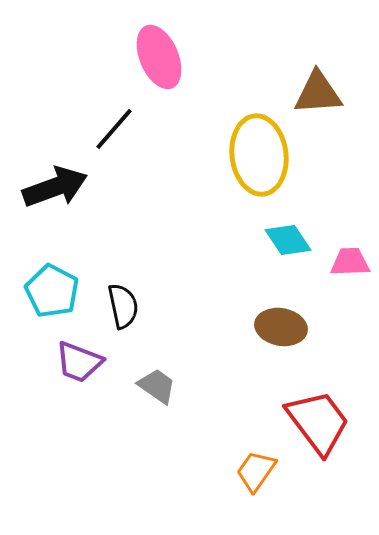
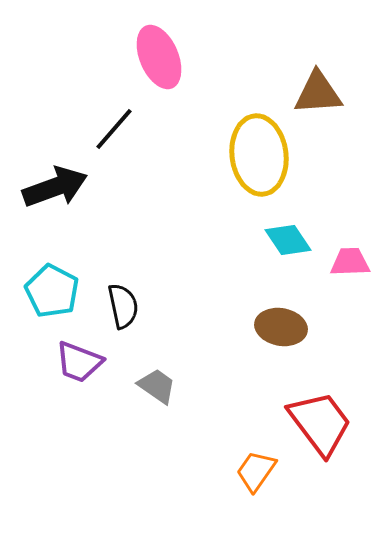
red trapezoid: moved 2 px right, 1 px down
